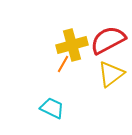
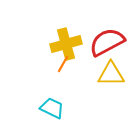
red semicircle: moved 1 px left, 2 px down
yellow cross: moved 6 px left, 1 px up
yellow triangle: rotated 36 degrees clockwise
